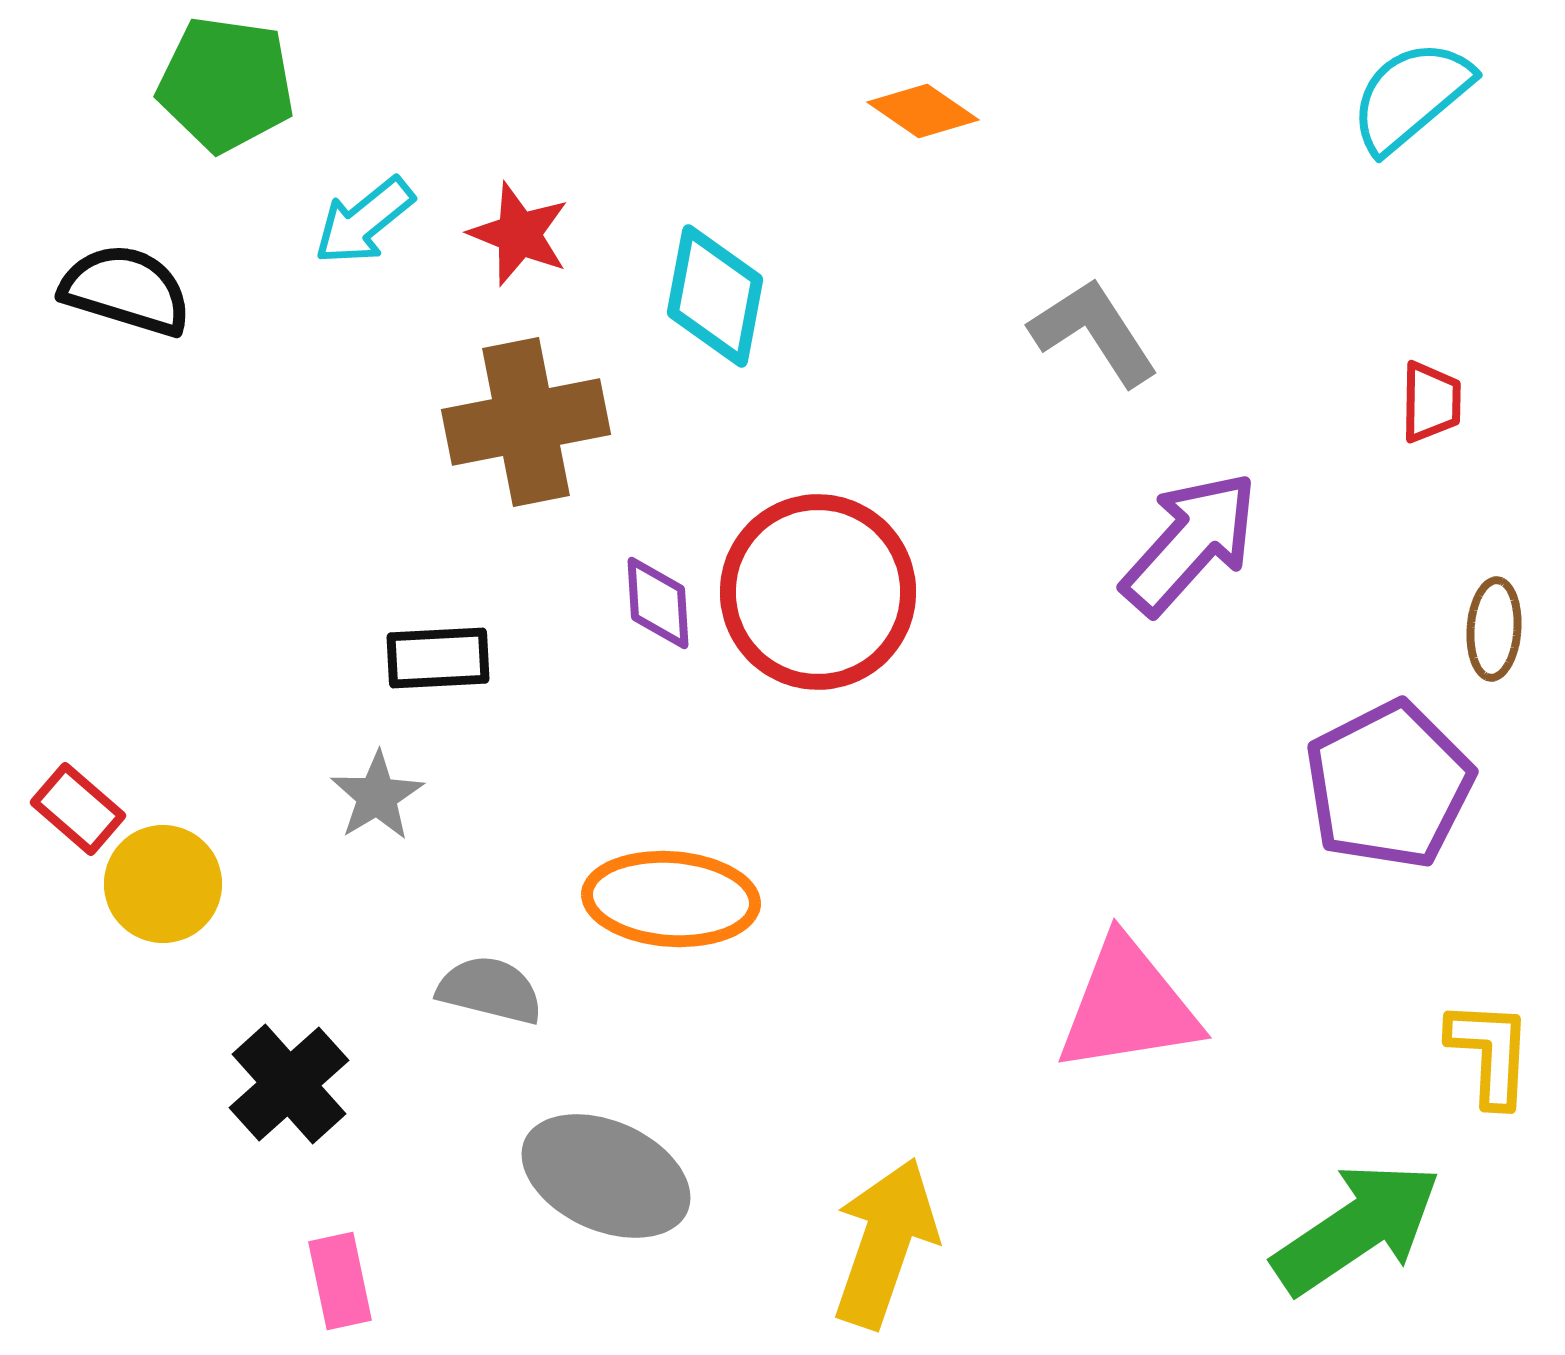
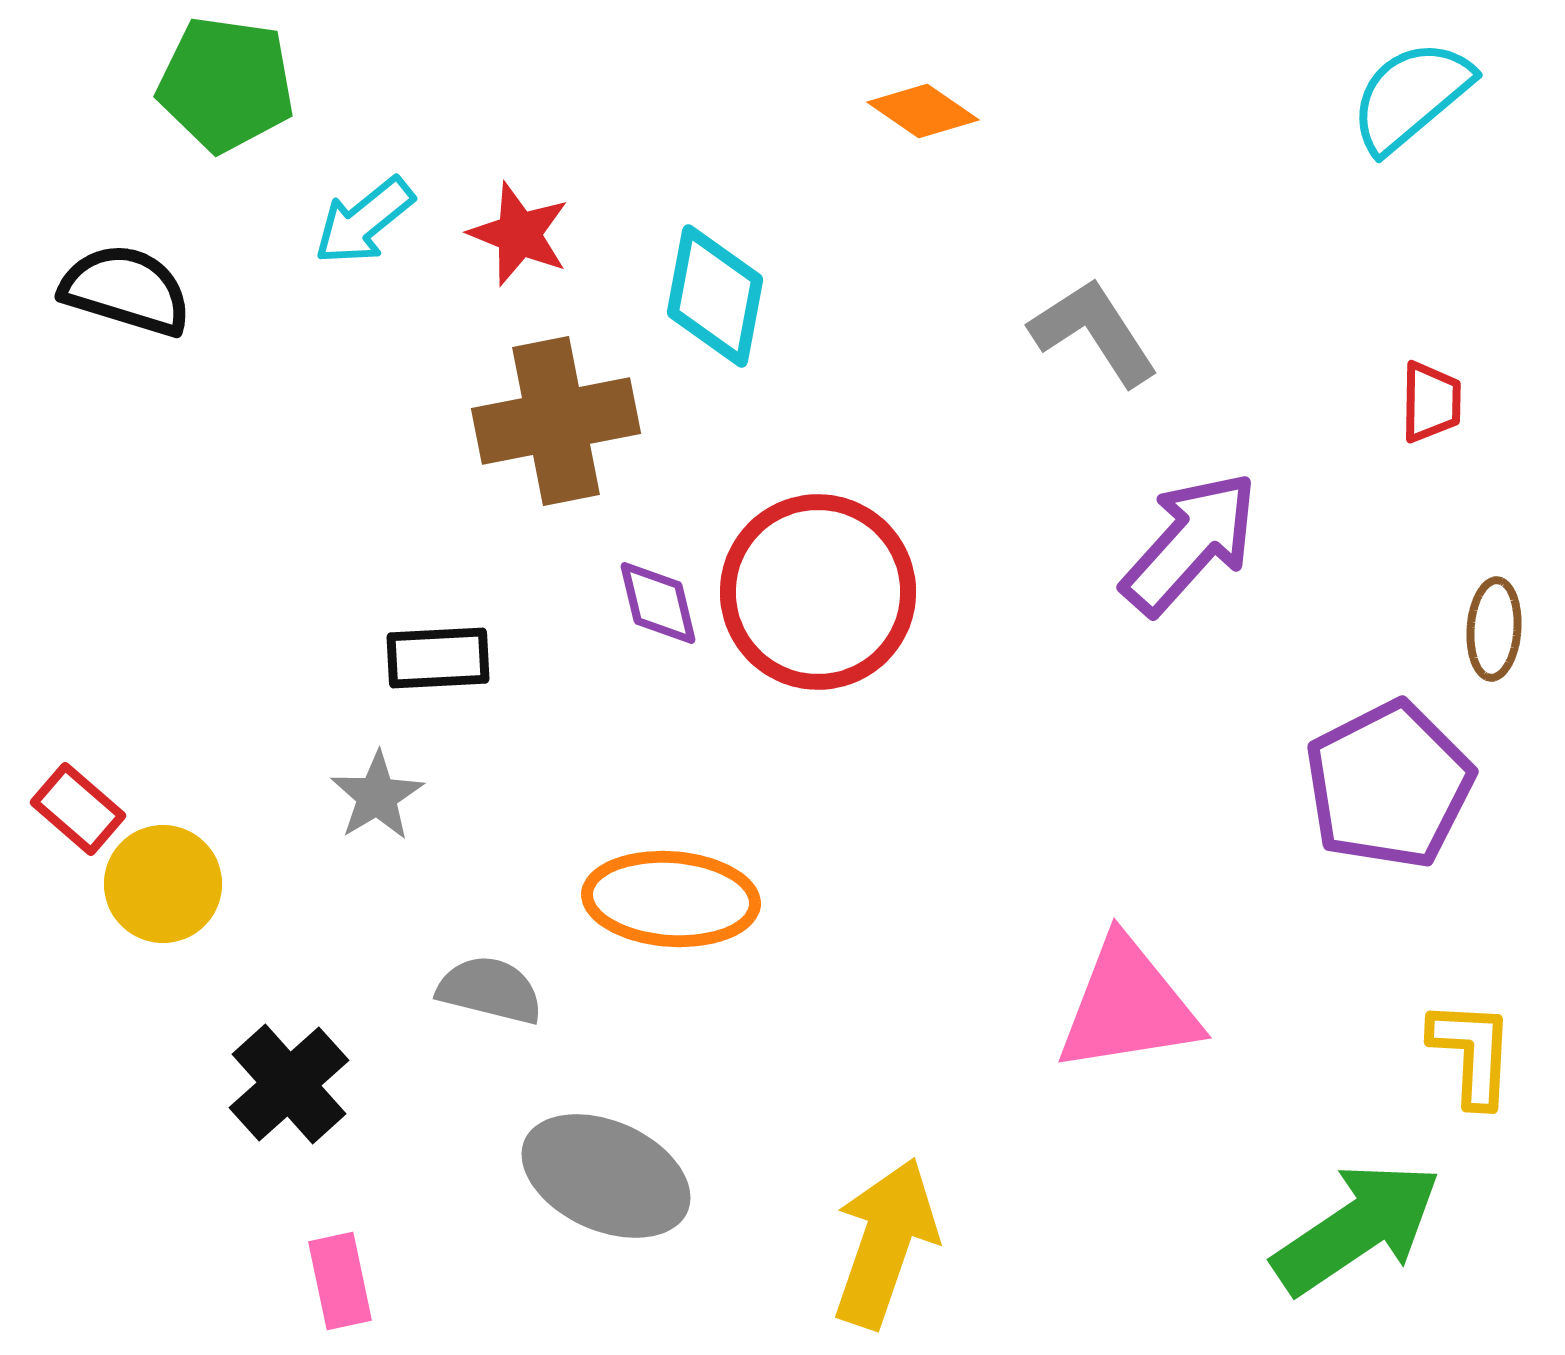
brown cross: moved 30 px right, 1 px up
purple diamond: rotated 10 degrees counterclockwise
yellow L-shape: moved 18 px left
